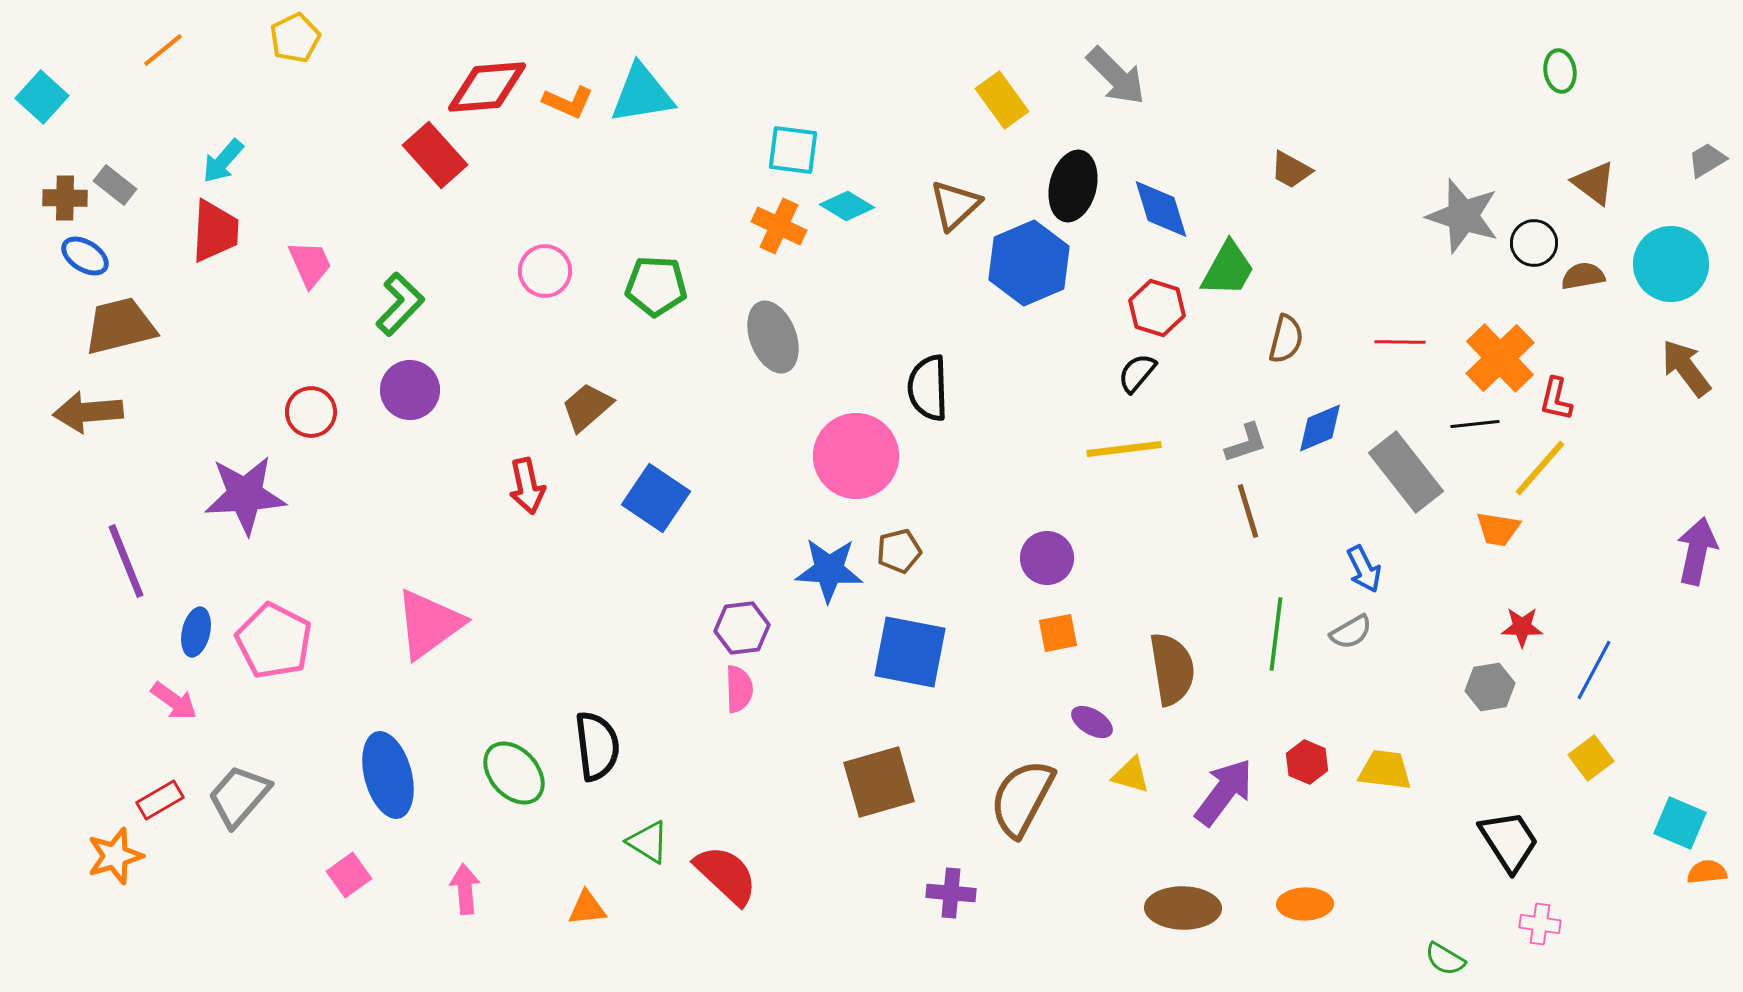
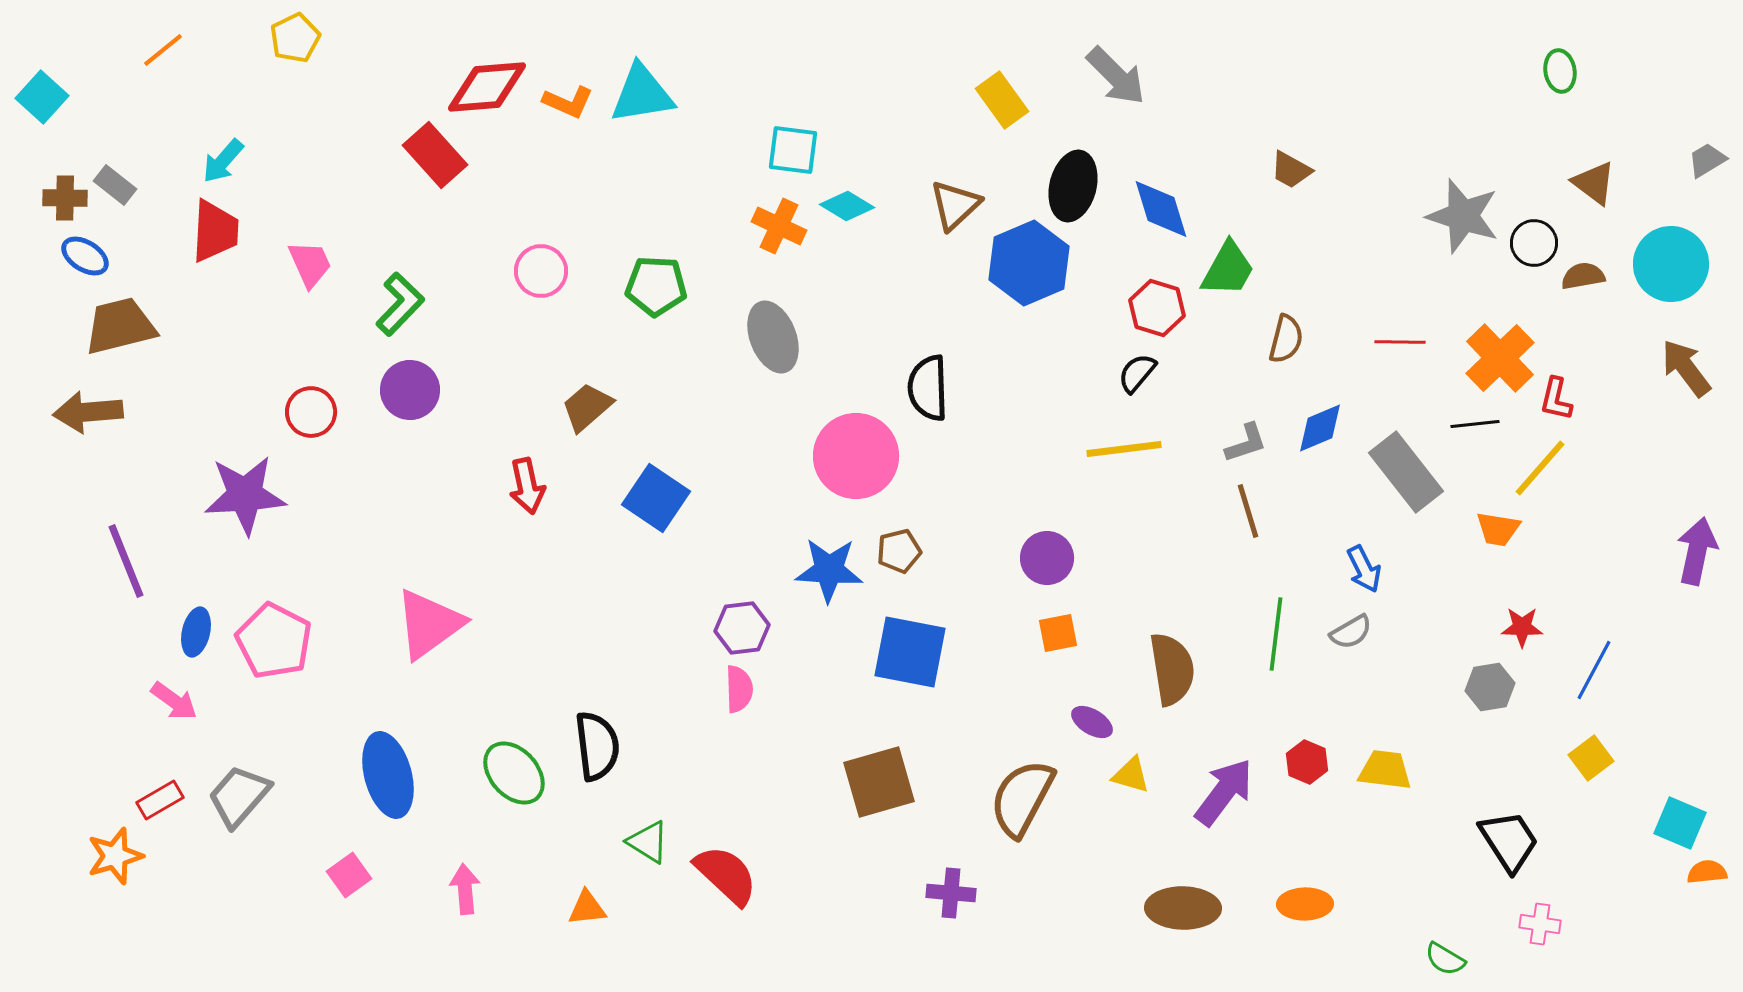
pink circle at (545, 271): moved 4 px left
